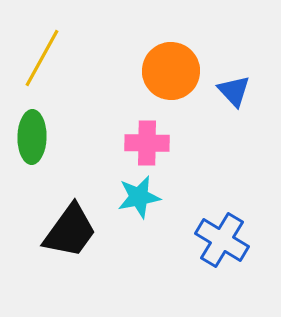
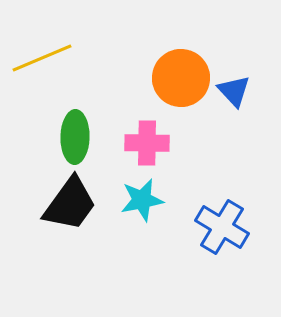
yellow line: rotated 38 degrees clockwise
orange circle: moved 10 px right, 7 px down
green ellipse: moved 43 px right
cyan star: moved 3 px right, 3 px down
black trapezoid: moved 27 px up
blue cross: moved 13 px up
